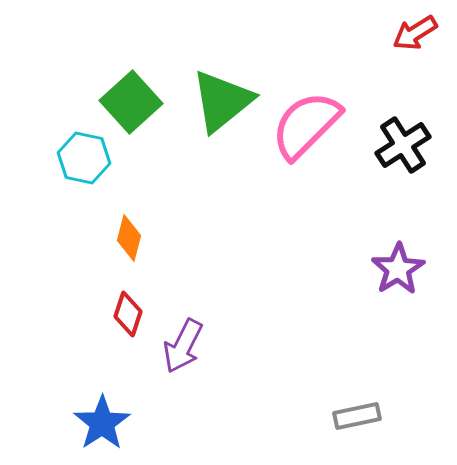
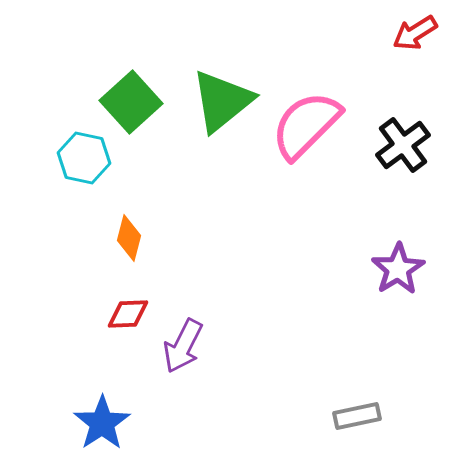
black cross: rotated 4 degrees counterclockwise
red diamond: rotated 69 degrees clockwise
